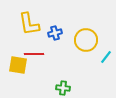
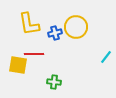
yellow circle: moved 10 px left, 13 px up
green cross: moved 9 px left, 6 px up
